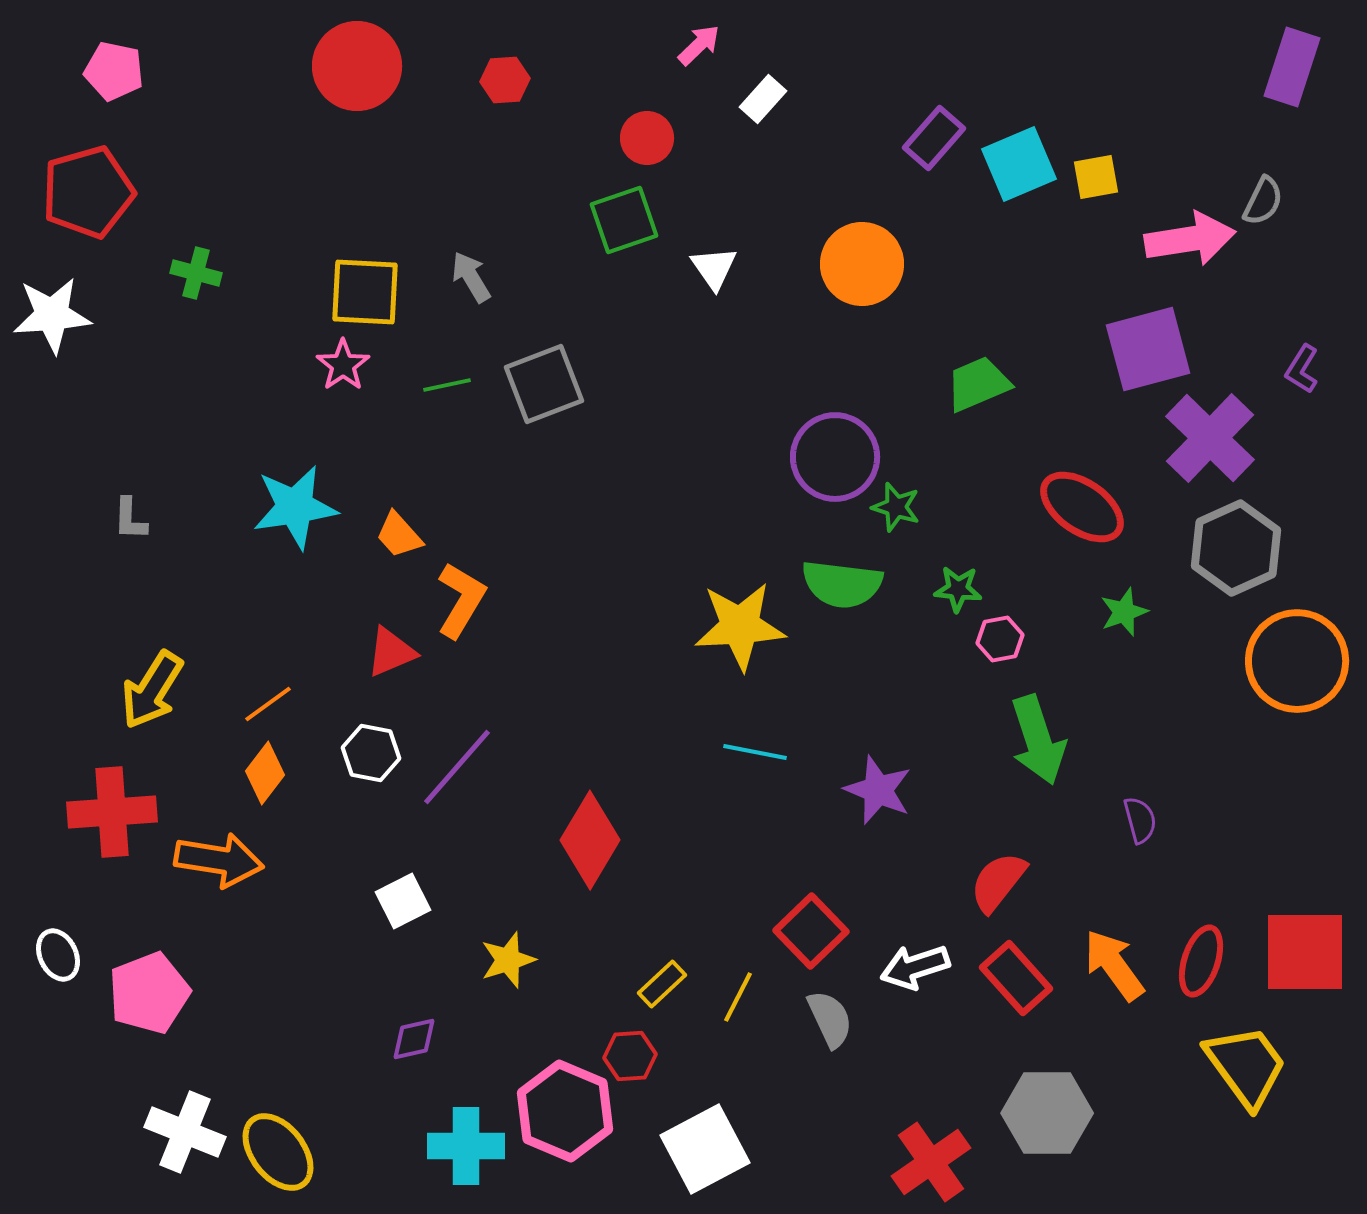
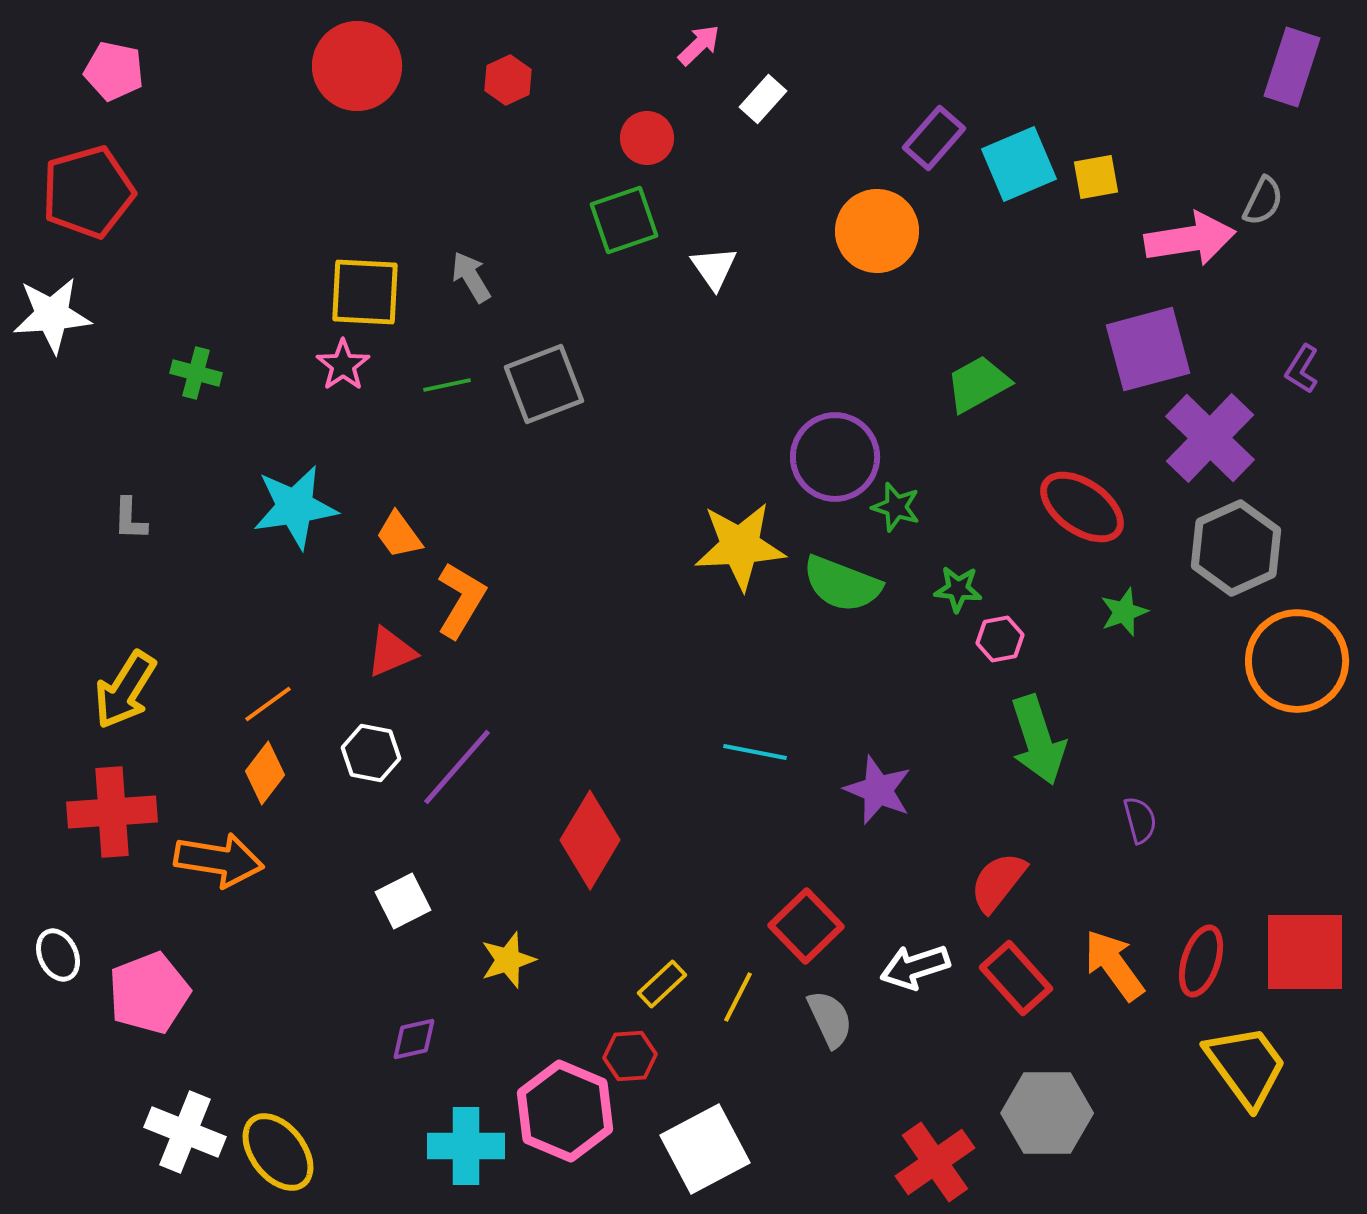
red hexagon at (505, 80): moved 3 px right; rotated 21 degrees counterclockwise
orange circle at (862, 264): moved 15 px right, 33 px up
green cross at (196, 273): moved 100 px down
green trapezoid at (978, 384): rotated 6 degrees counterclockwise
orange trapezoid at (399, 535): rotated 6 degrees clockwise
green semicircle at (842, 584): rotated 14 degrees clockwise
yellow star at (740, 626): moved 80 px up
yellow arrow at (152, 690): moved 27 px left
red square at (811, 931): moved 5 px left, 5 px up
red cross at (931, 1162): moved 4 px right
